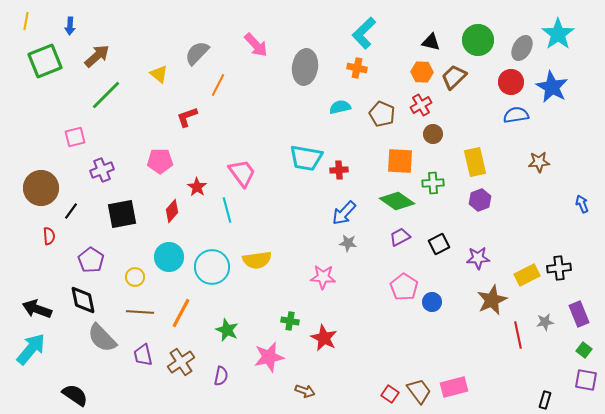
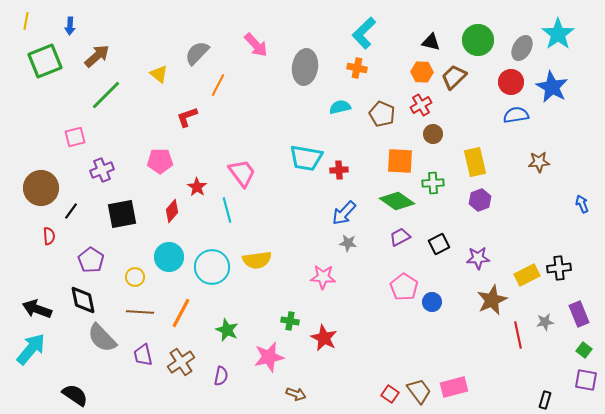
brown arrow at (305, 391): moved 9 px left, 3 px down
